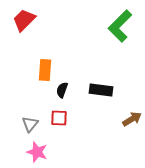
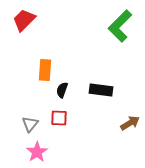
brown arrow: moved 2 px left, 4 px down
pink star: rotated 20 degrees clockwise
